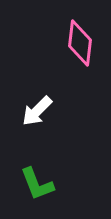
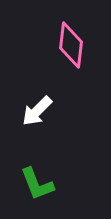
pink diamond: moved 9 px left, 2 px down
